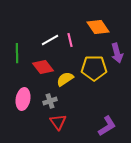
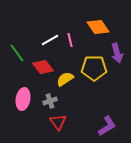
green line: rotated 36 degrees counterclockwise
